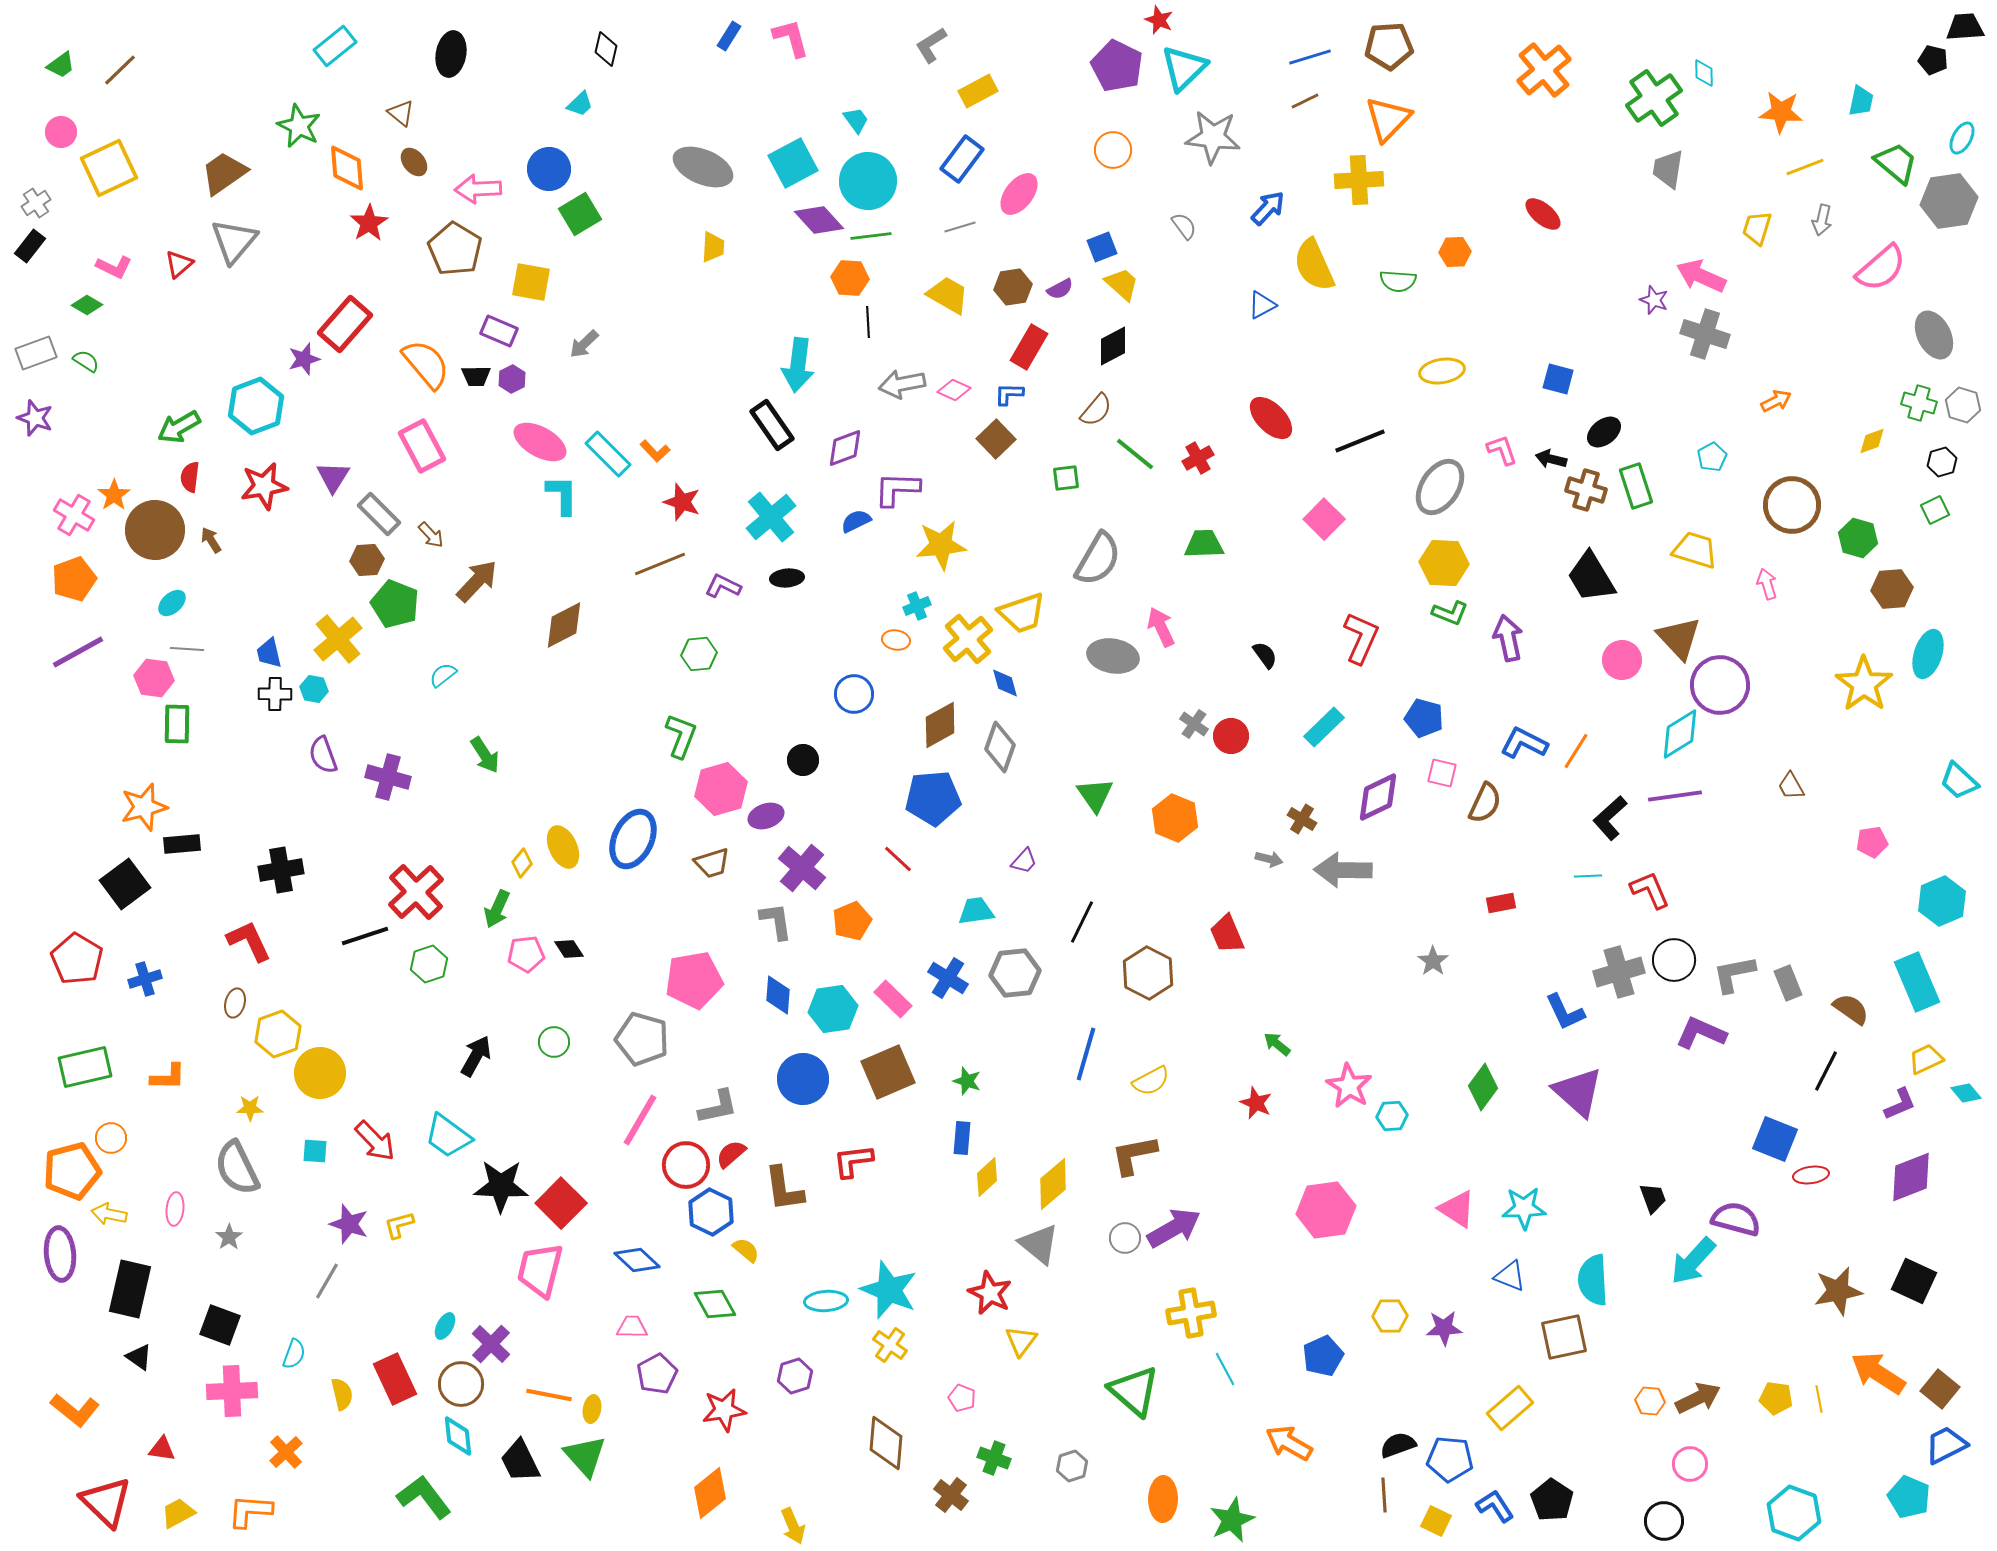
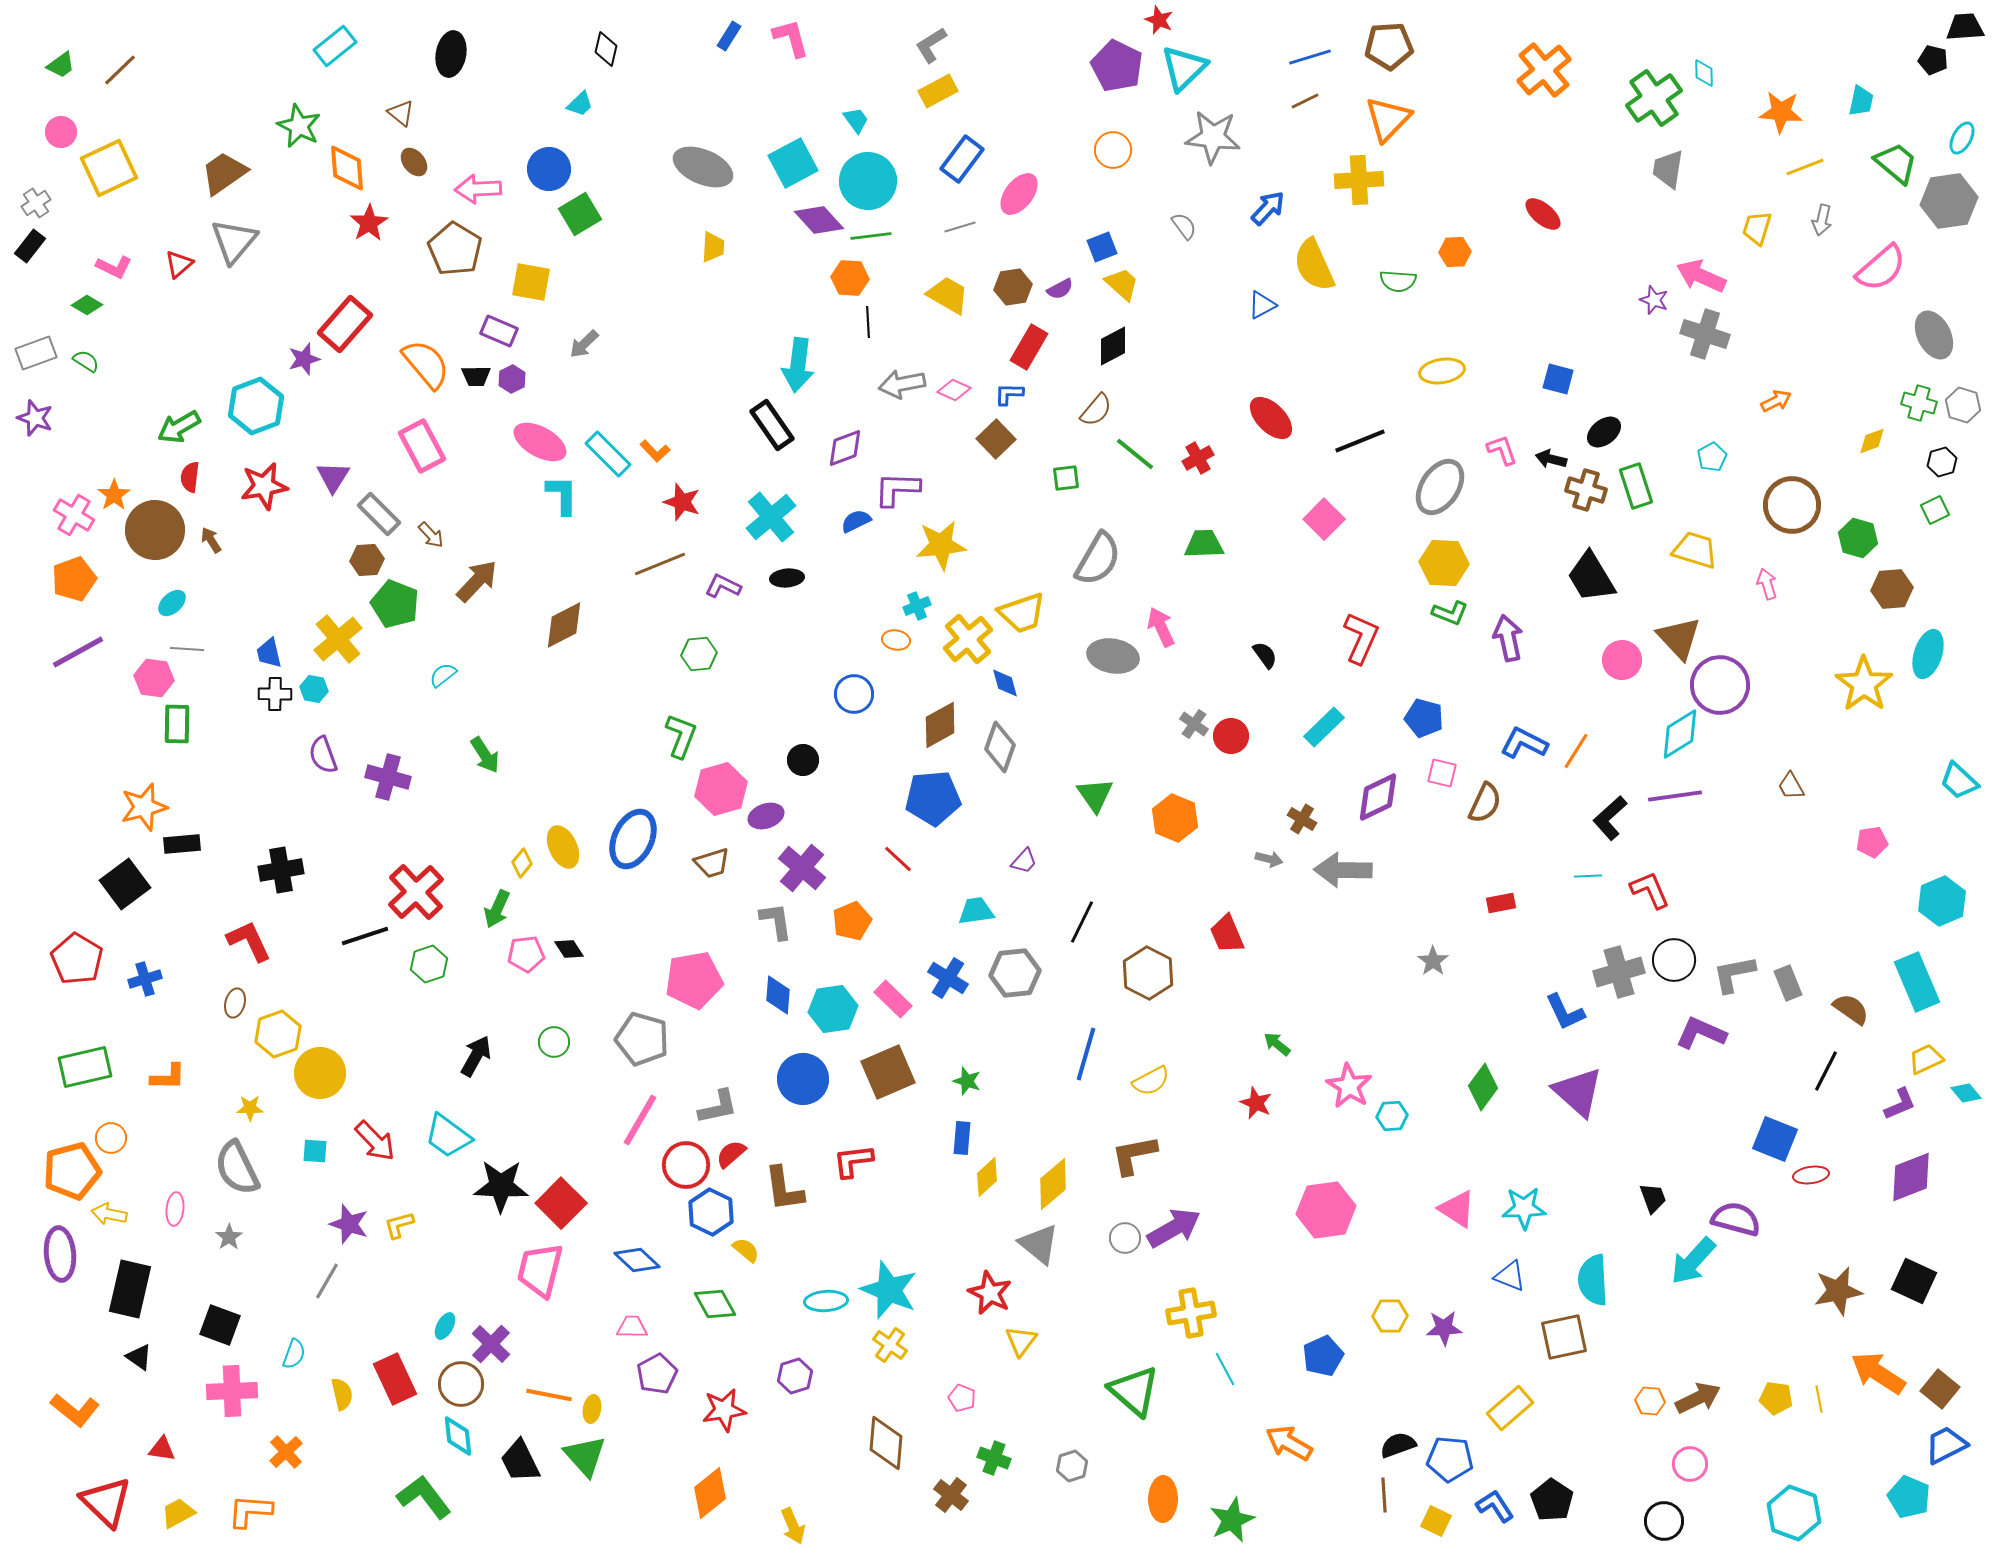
yellow rectangle at (978, 91): moved 40 px left
